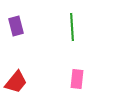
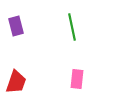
green line: rotated 8 degrees counterclockwise
red trapezoid: rotated 20 degrees counterclockwise
